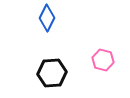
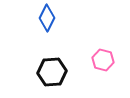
black hexagon: moved 1 px up
